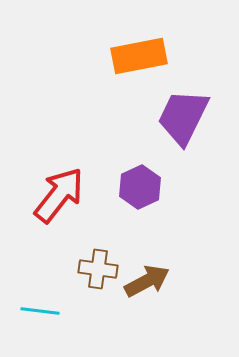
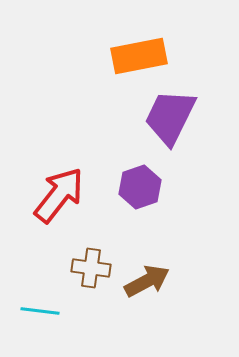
purple trapezoid: moved 13 px left
purple hexagon: rotated 6 degrees clockwise
brown cross: moved 7 px left, 1 px up
